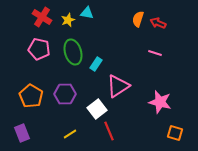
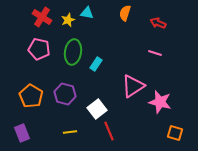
orange semicircle: moved 13 px left, 6 px up
green ellipse: rotated 25 degrees clockwise
pink triangle: moved 15 px right
purple hexagon: rotated 15 degrees clockwise
yellow line: moved 2 px up; rotated 24 degrees clockwise
